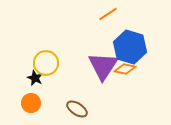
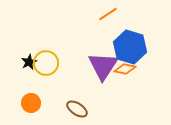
black star: moved 6 px left, 16 px up; rotated 21 degrees clockwise
